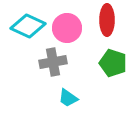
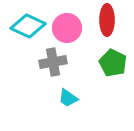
green pentagon: rotated 8 degrees clockwise
